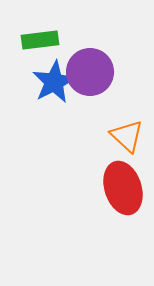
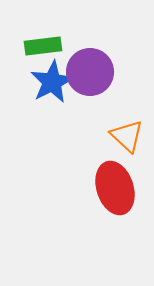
green rectangle: moved 3 px right, 6 px down
blue star: moved 2 px left
red ellipse: moved 8 px left
